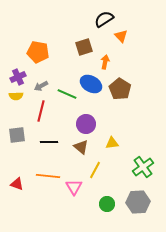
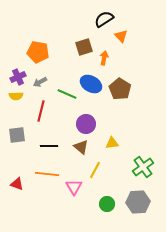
orange arrow: moved 1 px left, 4 px up
gray arrow: moved 1 px left, 4 px up
black line: moved 4 px down
orange line: moved 1 px left, 2 px up
